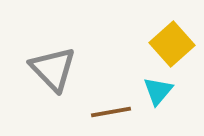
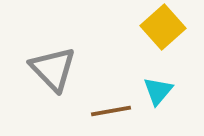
yellow square: moved 9 px left, 17 px up
brown line: moved 1 px up
